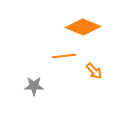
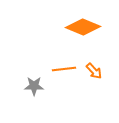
orange line: moved 13 px down
